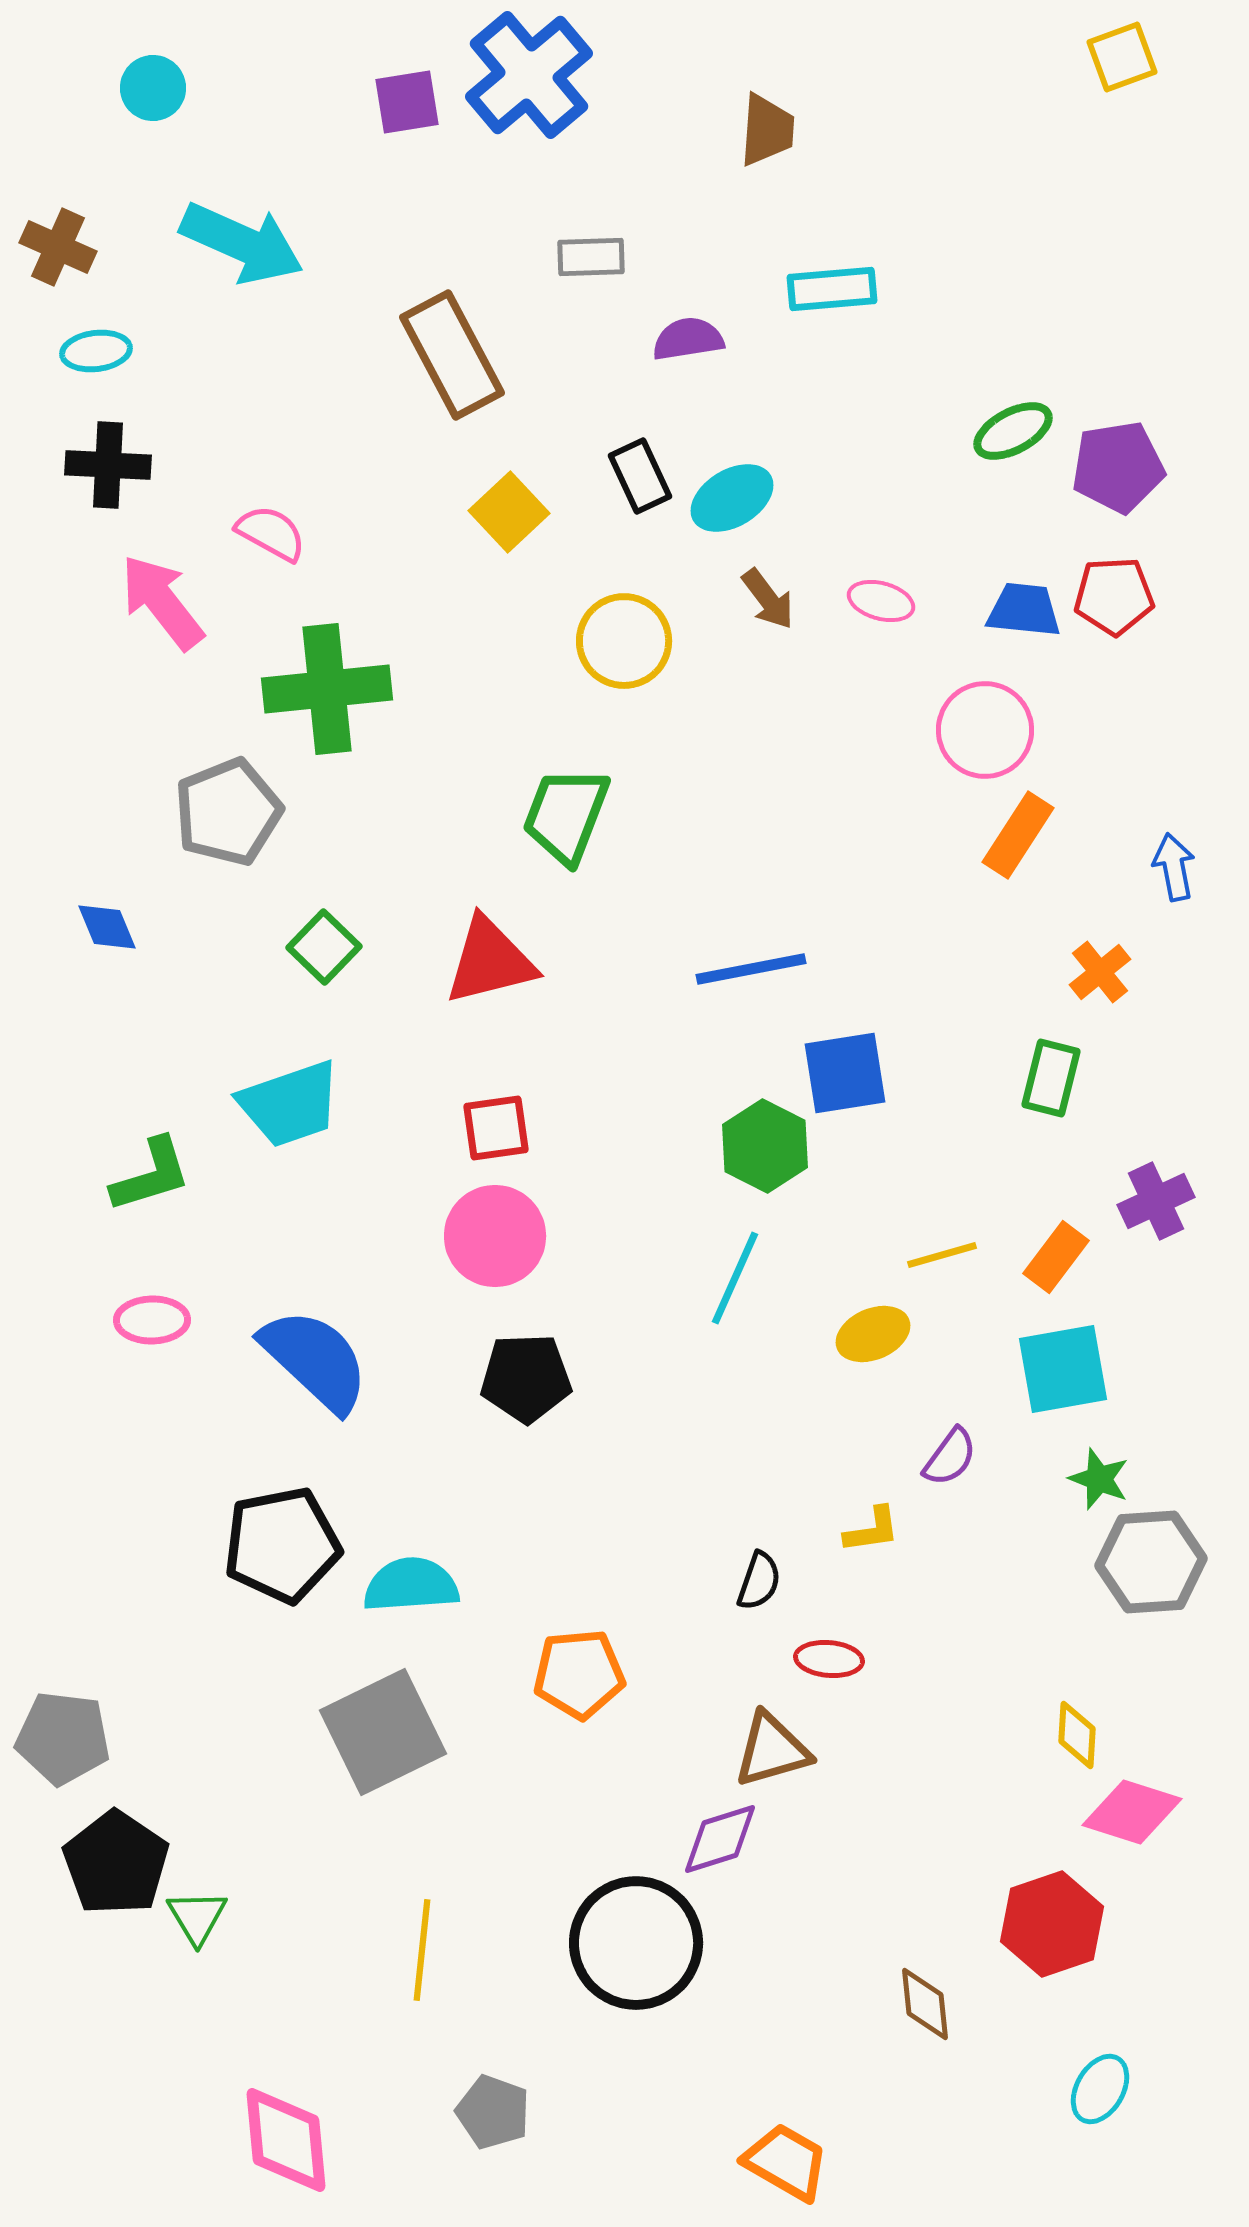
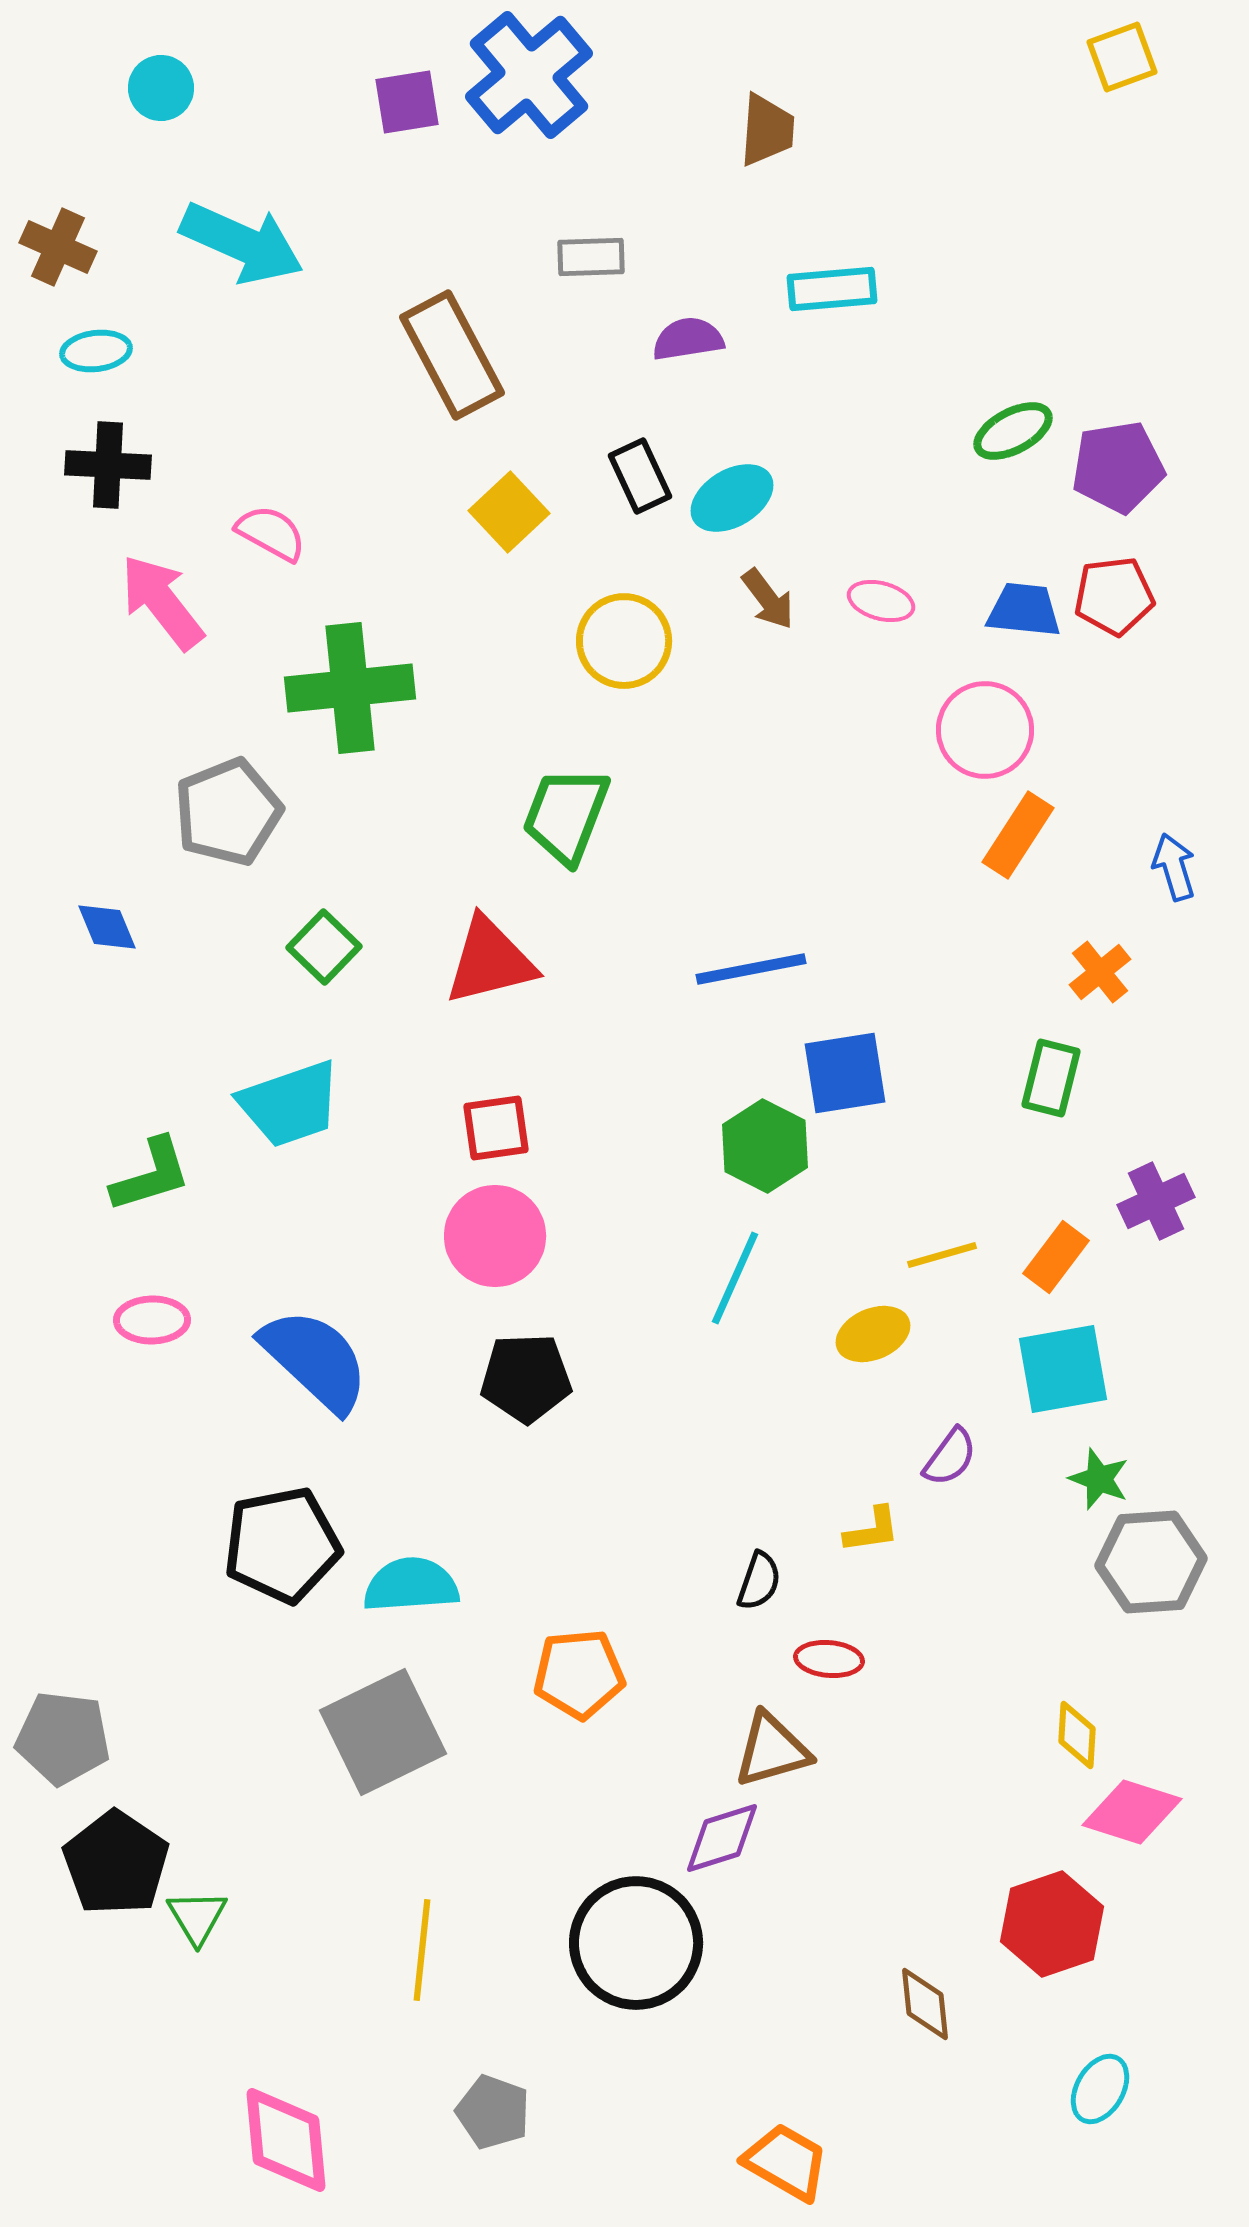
cyan circle at (153, 88): moved 8 px right
red pentagon at (1114, 596): rotated 4 degrees counterclockwise
green cross at (327, 689): moved 23 px right, 1 px up
blue arrow at (1174, 867): rotated 6 degrees counterclockwise
purple diamond at (720, 1839): moved 2 px right, 1 px up
